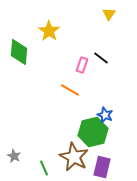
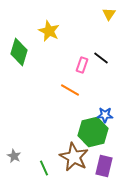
yellow star: rotated 10 degrees counterclockwise
green diamond: rotated 12 degrees clockwise
blue star: rotated 21 degrees counterclockwise
purple rectangle: moved 2 px right, 1 px up
